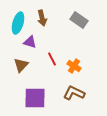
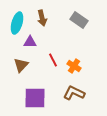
cyan ellipse: moved 1 px left
purple triangle: rotated 16 degrees counterclockwise
red line: moved 1 px right, 1 px down
